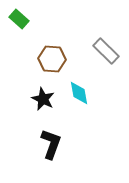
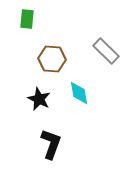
green rectangle: moved 8 px right; rotated 54 degrees clockwise
black star: moved 4 px left
